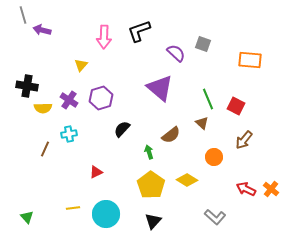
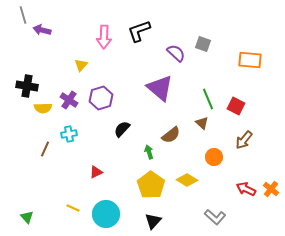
yellow line: rotated 32 degrees clockwise
